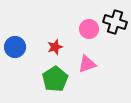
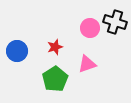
pink circle: moved 1 px right, 1 px up
blue circle: moved 2 px right, 4 px down
